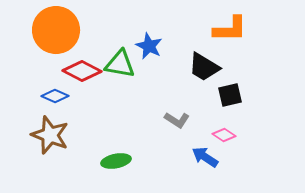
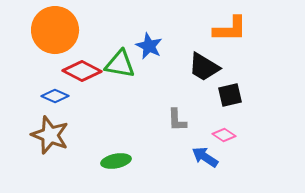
orange circle: moved 1 px left
gray L-shape: rotated 55 degrees clockwise
